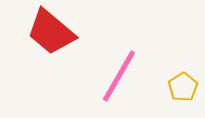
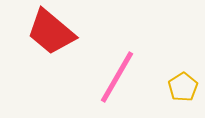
pink line: moved 2 px left, 1 px down
